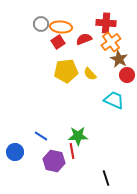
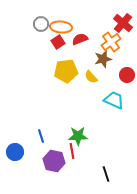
red cross: moved 17 px right; rotated 36 degrees clockwise
red semicircle: moved 4 px left
brown star: moved 16 px left; rotated 30 degrees clockwise
yellow semicircle: moved 1 px right, 3 px down
blue line: rotated 40 degrees clockwise
black line: moved 4 px up
